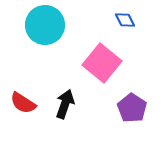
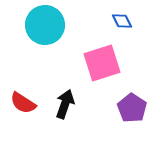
blue diamond: moved 3 px left, 1 px down
pink square: rotated 33 degrees clockwise
